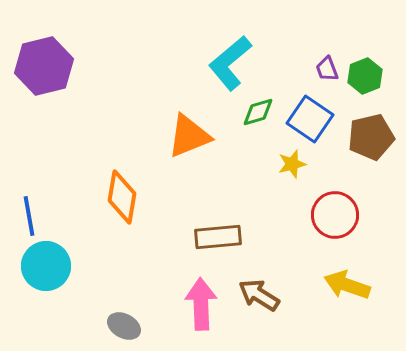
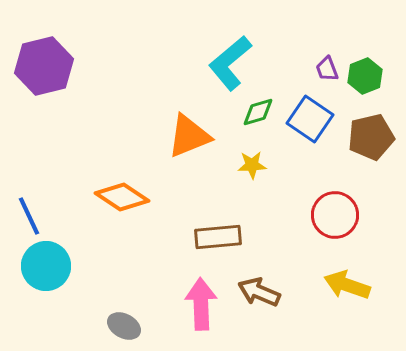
yellow star: moved 40 px left, 1 px down; rotated 12 degrees clockwise
orange diamond: rotated 66 degrees counterclockwise
blue line: rotated 15 degrees counterclockwise
brown arrow: moved 3 px up; rotated 9 degrees counterclockwise
